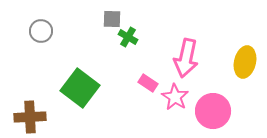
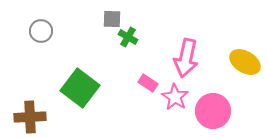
yellow ellipse: rotated 72 degrees counterclockwise
